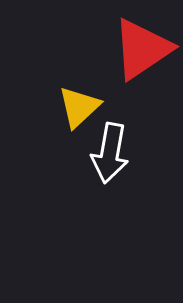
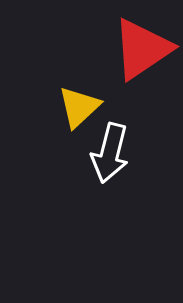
white arrow: rotated 4 degrees clockwise
